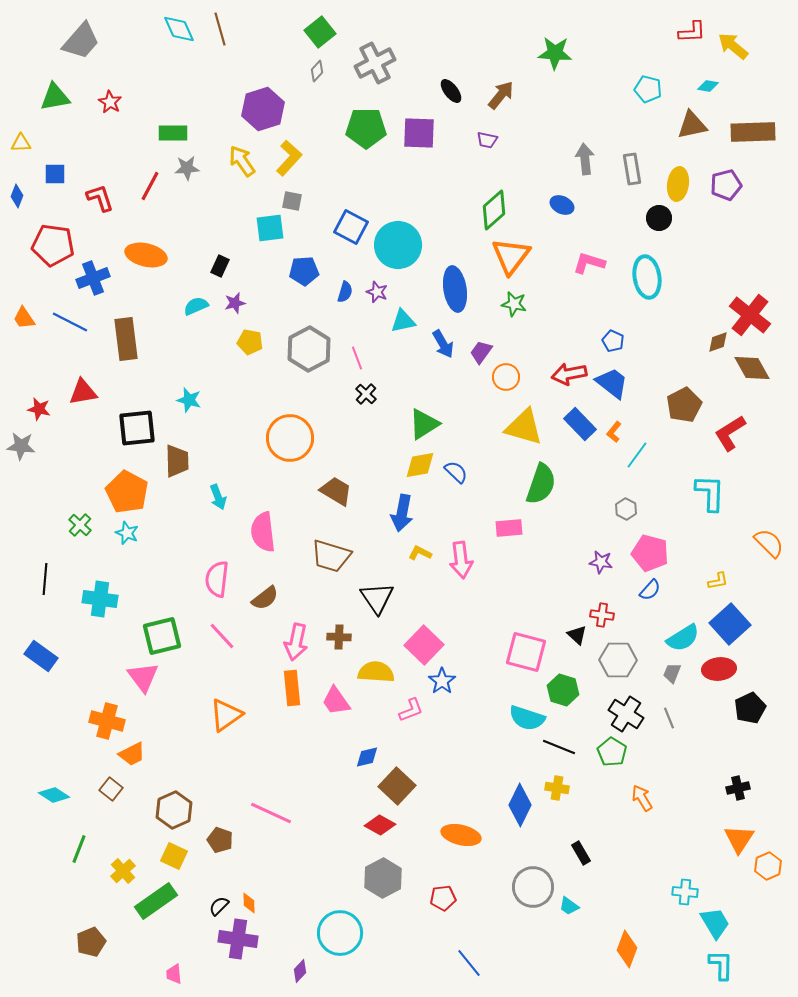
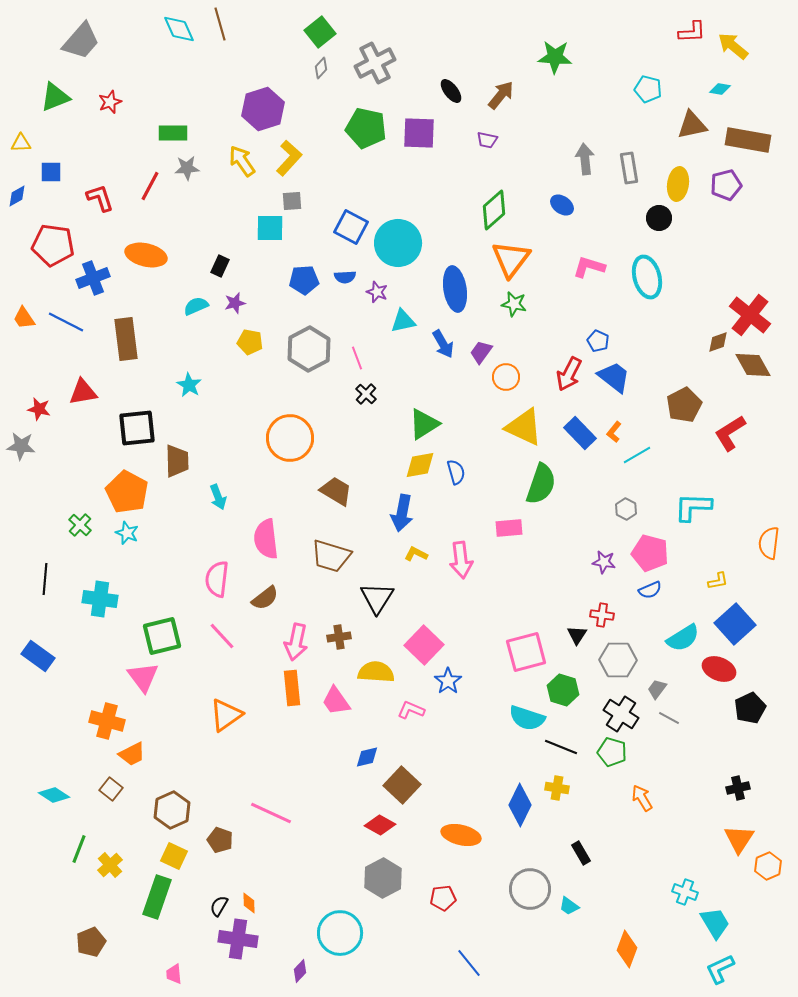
brown line at (220, 29): moved 5 px up
green star at (555, 53): moved 4 px down
gray diamond at (317, 71): moved 4 px right, 3 px up
cyan diamond at (708, 86): moved 12 px right, 3 px down
green triangle at (55, 97): rotated 12 degrees counterclockwise
red star at (110, 102): rotated 20 degrees clockwise
green pentagon at (366, 128): rotated 12 degrees clockwise
brown rectangle at (753, 132): moved 5 px left, 8 px down; rotated 12 degrees clockwise
gray rectangle at (632, 169): moved 3 px left, 1 px up
blue square at (55, 174): moved 4 px left, 2 px up
blue diamond at (17, 196): rotated 40 degrees clockwise
gray square at (292, 201): rotated 15 degrees counterclockwise
blue ellipse at (562, 205): rotated 10 degrees clockwise
cyan square at (270, 228): rotated 8 degrees clockwise
cyan circle at (398, 245): moved 2 px up
orange triangle at (511, 256): moved 3 px down
pink L-shape at (589, 263): moved 4 px down
blue pentagon at (304, 271): moved 9 px down
cyan ellipse at (647, 277): rotated 6 degrees counterclockwise
blue semicircle at (345, 292): moved 15 px up; rotated 70 degrees clockwise
blue line at (70, 322): moved 4 px left
blue pentagon at (613, 341): moved 15 px left
brown diamond at (752, 368): moved 1 px right, 3 px up
red arrow at (569, 374): rotated 52 degrees counterclockwise
blue trapezoid at (612, 383): moved 2 px right, 6 px up
cyan star at (189, 400): moved 15 px up; rotated 15 degrees clockwise
blue rectangle at (580, 424): moved 9 px down
yellow triangle at (524, 427): rotated 9 degrees clockwise
cyan line at (637, 455): rotated 24 degrees clockwise
blue semicircle at (456, 472): rotated 30 degrees clockwise
cyan L-shape at (710, 493): moved 17 px left, 14 px down; rotated 90 degrees counterclockwise
pink semicircle at (263, 532): moved 3 px right, 7 px down
orange semicircle at (769, 543): rotated 128 degrees counterclockwise
yellow L-shape at (420, 553): moved 4 px left, 1 px down
purple star at (601, 562): moved 3 px right
blue semicircle at (650, 590): rotated 25 degrees clockwise
black triangle at (377, 598): rotated 6 degrees clockwise
blue square at (730, 624): moved 5 px right
black triangle at (577, 635): rotated 20 degrees clockwise
brown cross at (339, 637): rotated 10 degrees counterclockwise
pink square at (526, 652): rotated 30 degrees counterclockwise
blue rectangle at (41, 656): moved 3 px left
red ellipse at (719, 669): rotated 28 degrees clockwise
gray trapezoid at (672, 673): moved 15 px left, 16 px down; rotated 15 degrees clockwise
blue star at (442, 681): moved 6 px right
pink L-shape at (411, 710): rotated 136 degrees counterclockwise
black cross at (626, 714): moved 5 px left
gray line at (669, 718): rotated 40 degrees counterclockwise
black line at (559, 747): moved 2 px right
green pentagon at (612, 752): rotated 16 degrees counterclockwise
brown square at (397, 786): moved 5 px right, 1 px up
brown hexagon at (174, 810): moved 2 px left
yellow cross at (123, 871): moved 13 px left, 6 px up
gray circle at (533, 887): moved 3 px left, 2 px down
cyan cross at (685, 892): rotated 15 degrees clockwise
green rectangle at (156, 901): moved 1 px right, 4 px up; rotated 36 degrees counterclockwise
black semicircle at (219, 906): rotated 15 degrees counterclockwise
cyan L-shape at (721, 965): moved 1 px left, 4 px down; rotated 116 degrees counterclockwise
